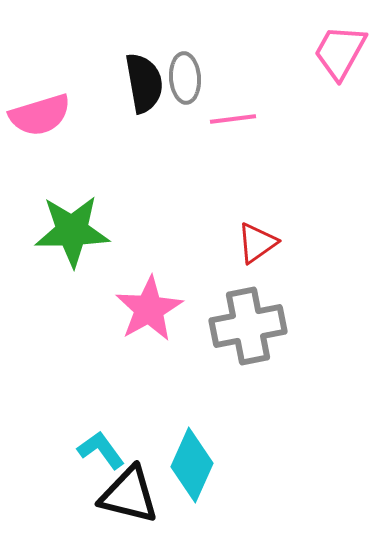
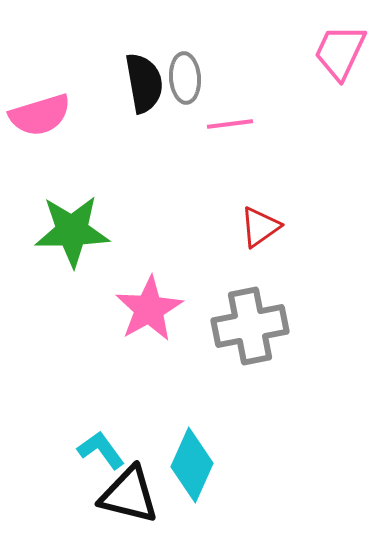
pink trapezoid: rotated 4 degrees counterclockwise
pink line: moved 3 px left, 5 px down
red triangle: moved 3 px right, 16 px up
gray cross: moved 2 px right
